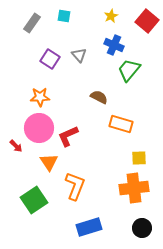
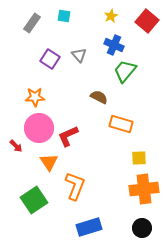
green trapezoid: moved 4 px left, 1 px down
orange star: moved 5 px left
orange cross: moved 10 px right, 1 px down
